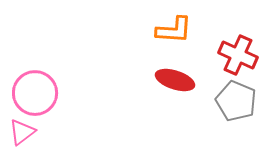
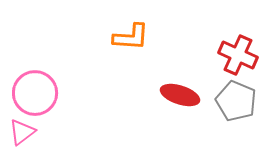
orange L-shape: moved 43 px left, 7 px down
red ellipse: moved 5 px right, 15 px down
